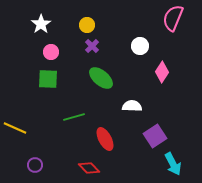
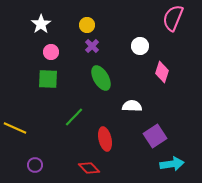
pink diamond: rotated 15 degrees counterclockwise
green ellipse: rotated 20 degrees clockwise
green line: rotated 30 degrees counterclockwise
red ellipse: rotated 15 degrees clockwise
cyan arrow: moved 1 px left; rotated 70 degrees counterclockwise
